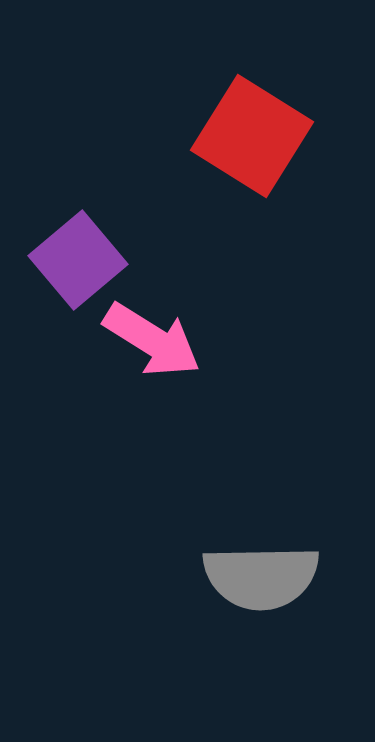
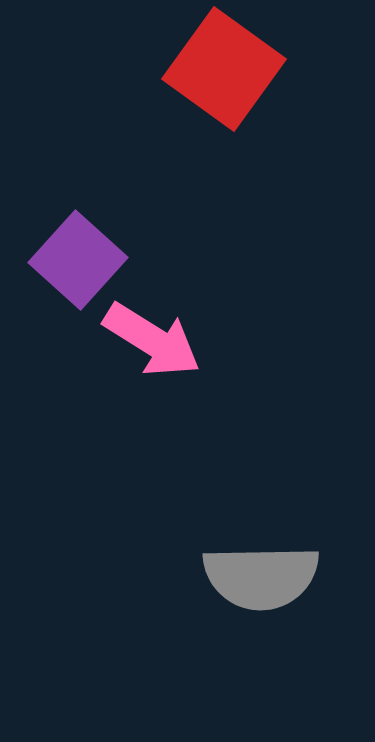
red square: moved 28 px left, 67 px up; rotated 4 degrees clockwise
purple square: rotated 8 degrees counterclockwise
